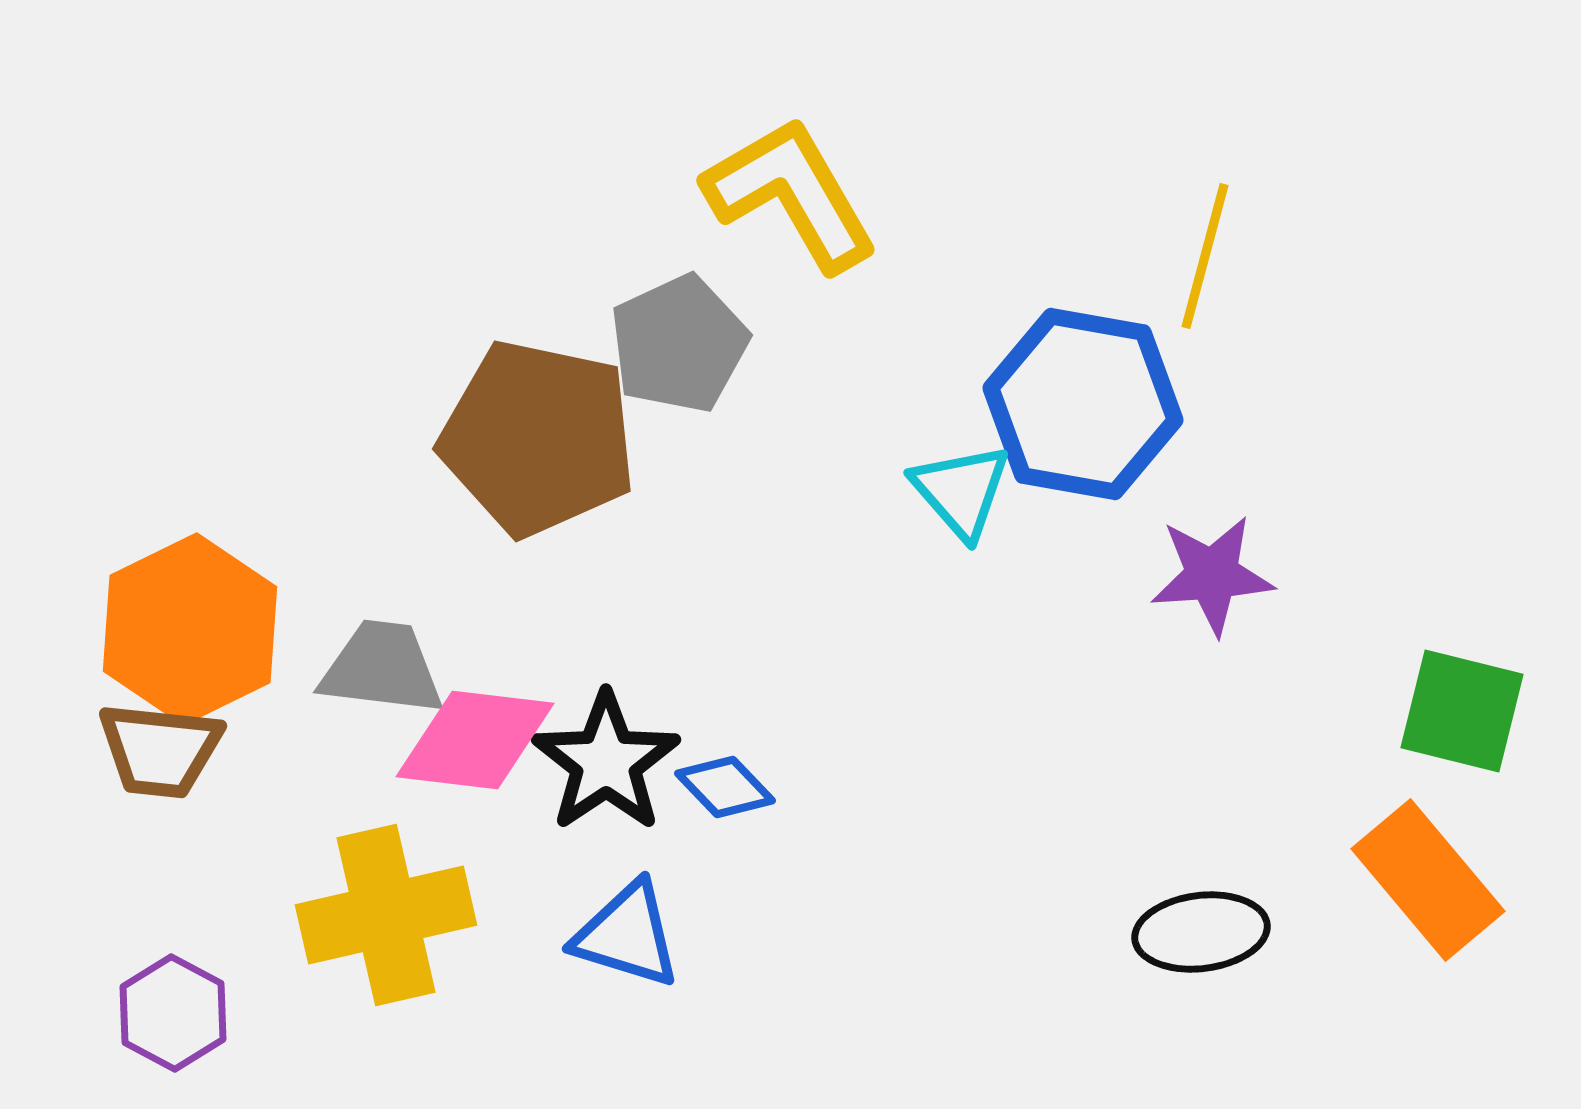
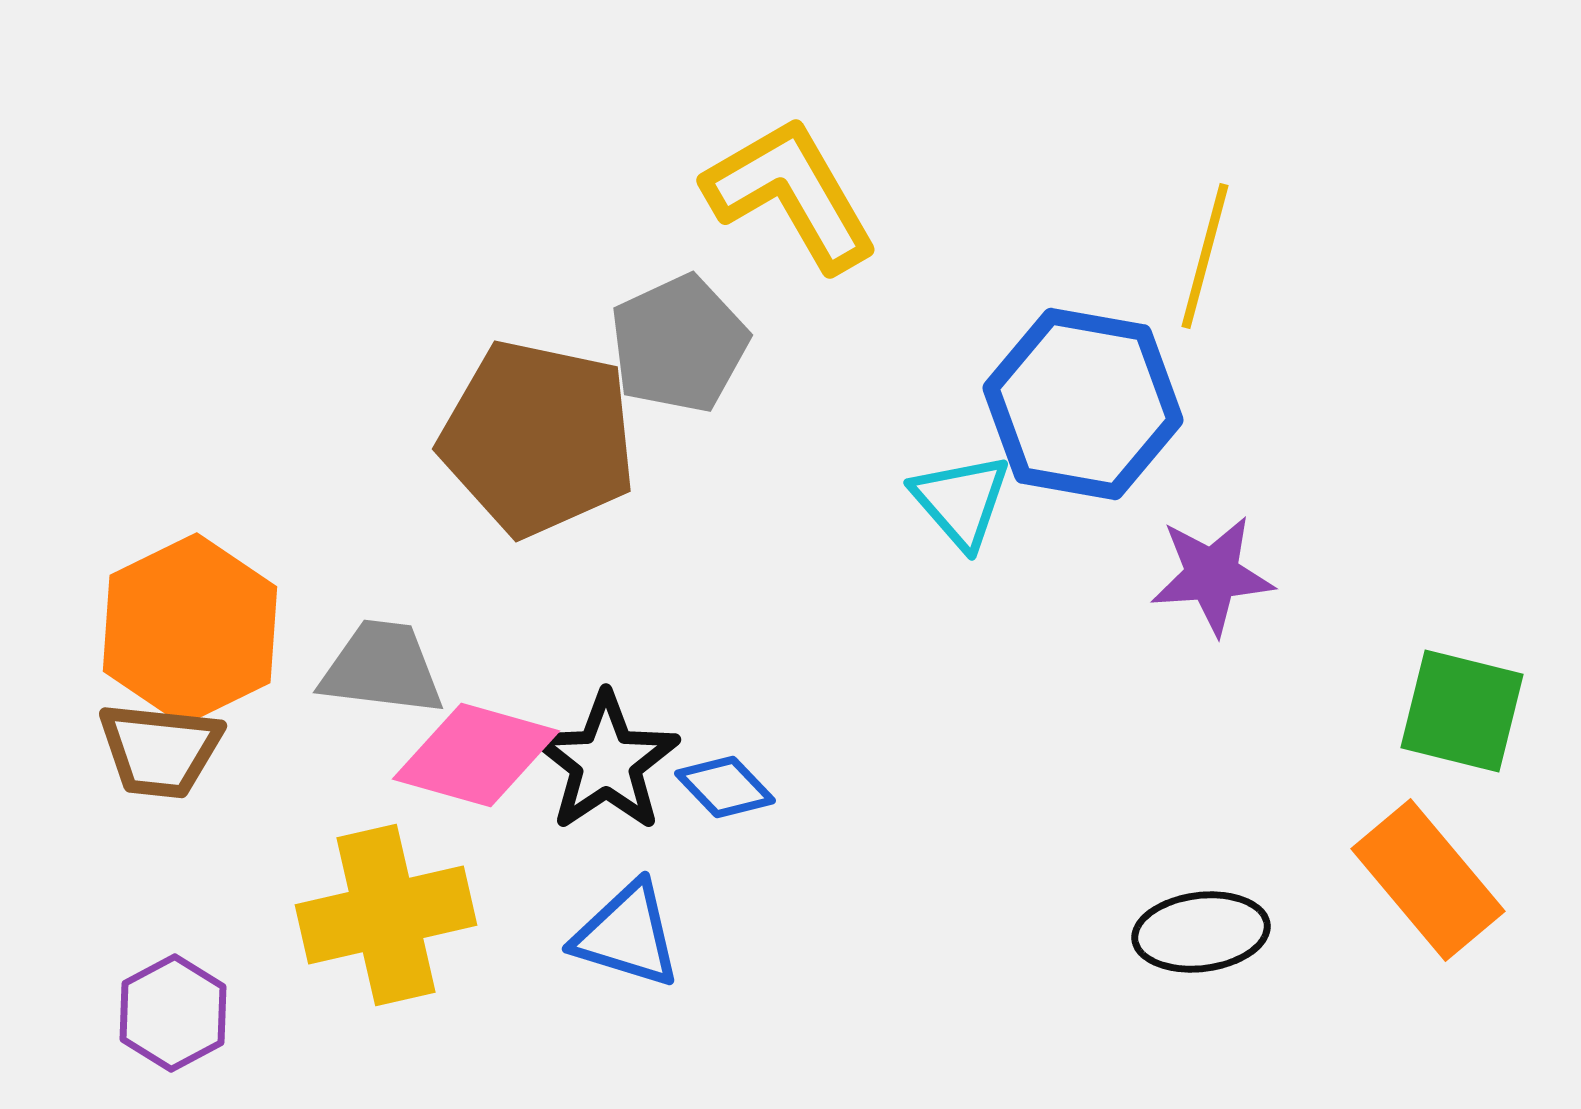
cyan triangle: moved 10 px down
pink diamond: moved 1 px right, 15 px down; rotated 9 degrees clockwise
purple hexagon: rotated 4 degrees clockwise
